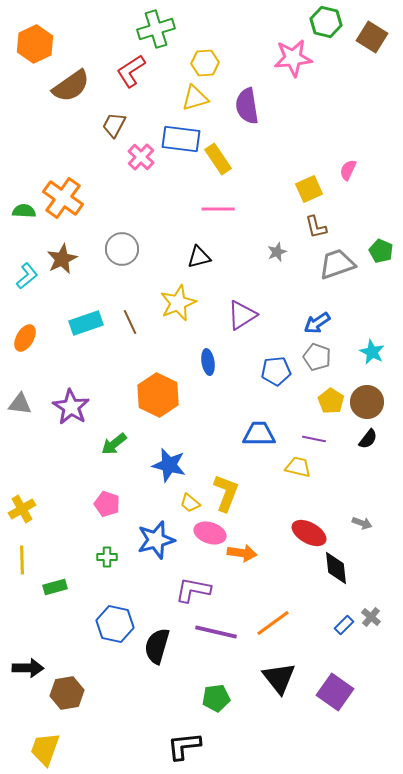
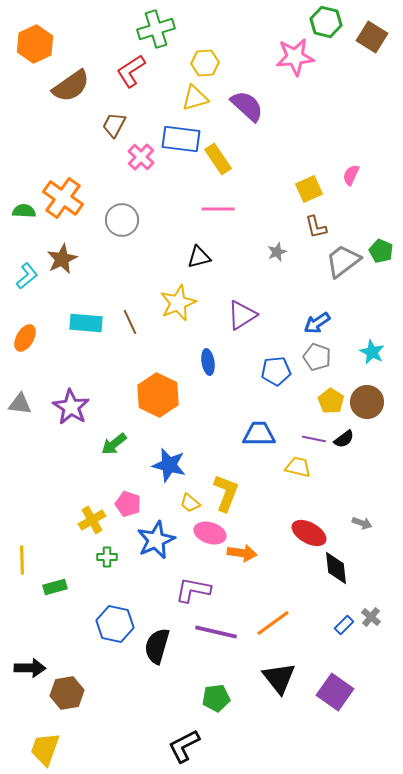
pink star at (293, 58): moved 2 px right, 1 px up
purple semicircle at (247, 106): rotated 141 degrees clockwise
pink semicircle at (348, 170): moved 3 px right, 5 px down
gray circle at (122, 249): moved 29 px up
gray trapezoid at (337, 264): moved 6 px right, 3 px up; rotated 18 degrees counterclockwise
cyan rectangle at (86, 323): rotated 24 degrees clockwise
black semicircle at (368, 439): moved 24 px left; rotated 15 degrees clockwise
pink pentagon at (107, 504): moved 21 px right
yellow cross at (22, 509): moved 70 px right, 11 px down
blue star at (156, 540): rotated 9 degrees counterclockwise
black arrow at (28, 668): moved 2 px right
black L-shape at (184, 746): rotated 21 degrees counterclockwise
